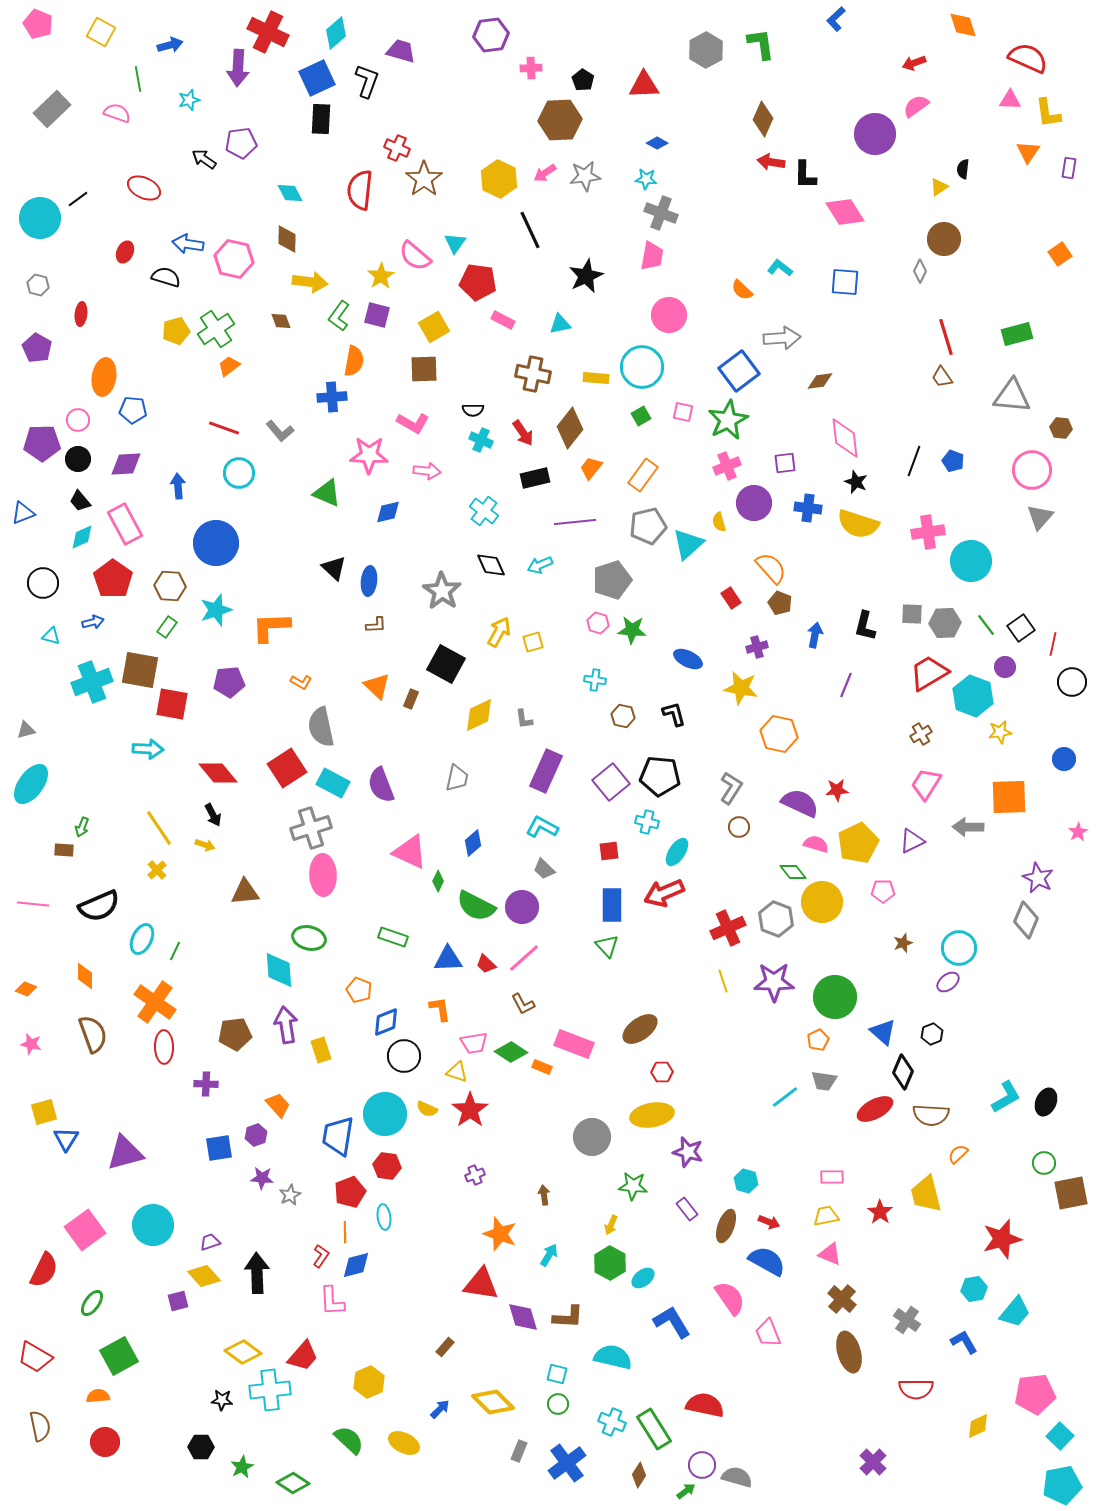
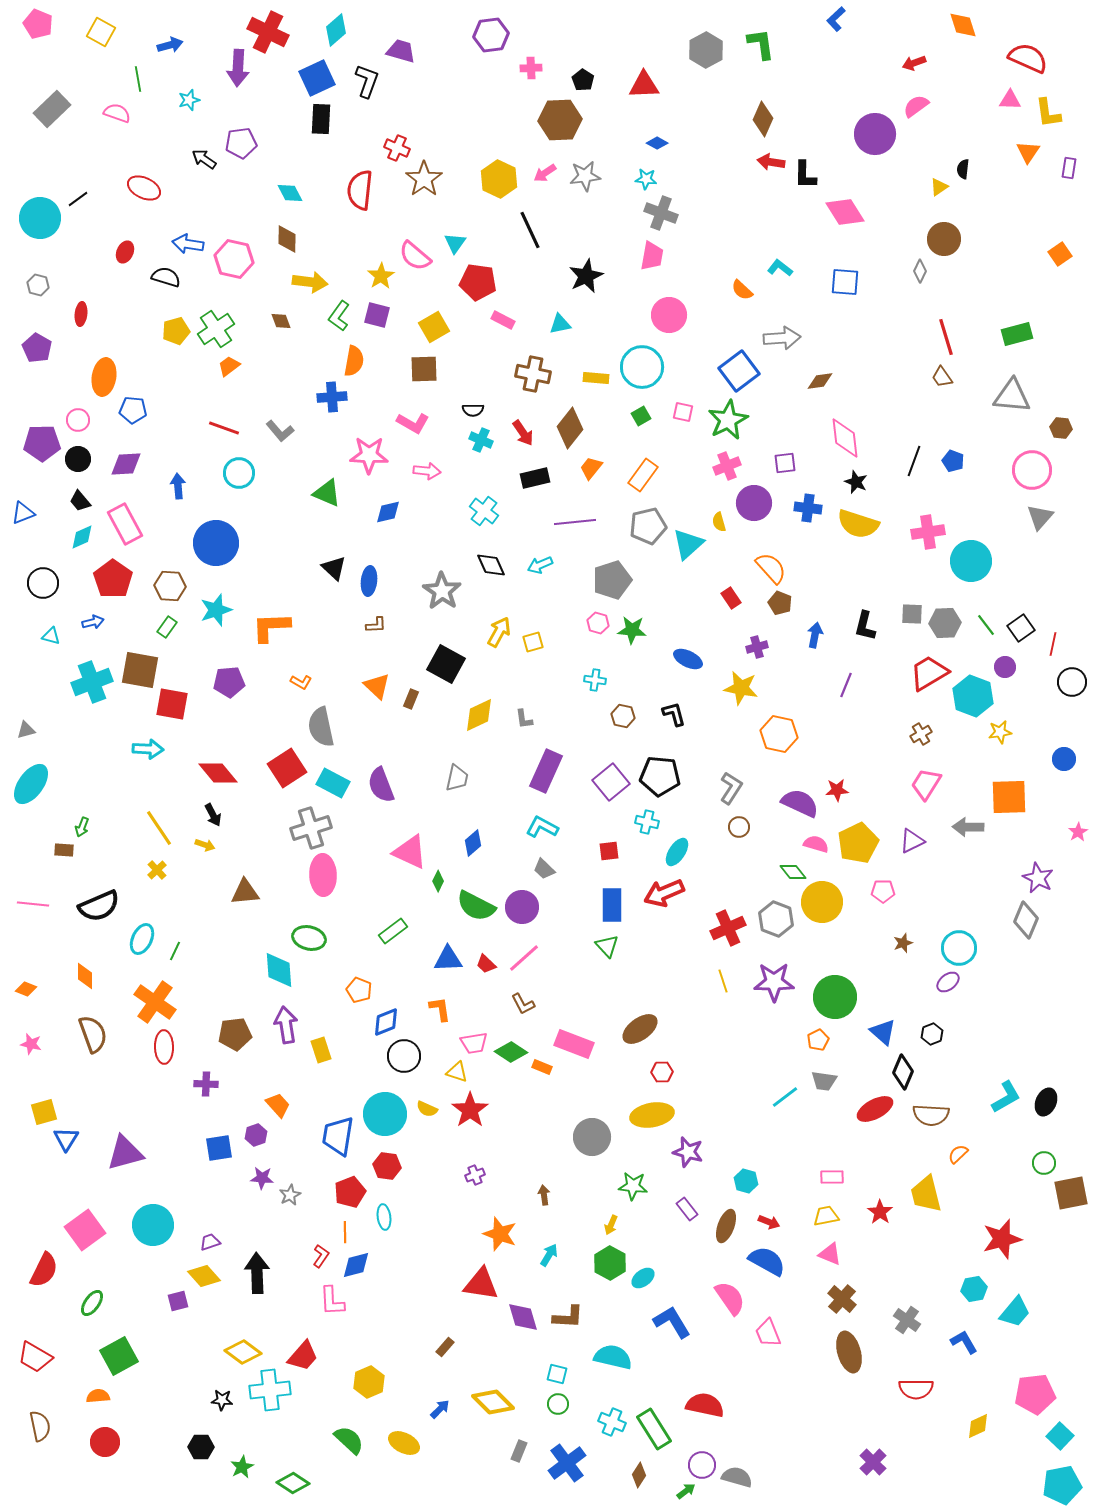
cyan diamond at (336, 33): moved 3 px up
green rectangle at (393, 937): moved 6 px up; rotated 56 degrees counterclockwise
